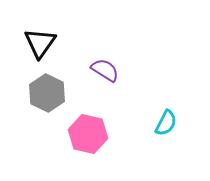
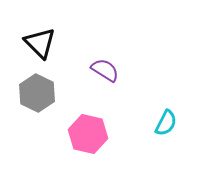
black triangle: rotated 20 degrees counterclockwise
gray hexagon: moved 10 px left
